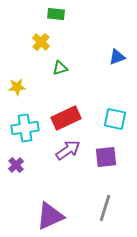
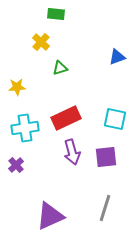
purple arrow: moved 4 px right, 2 px down; rotated 110 degrees clockwise
